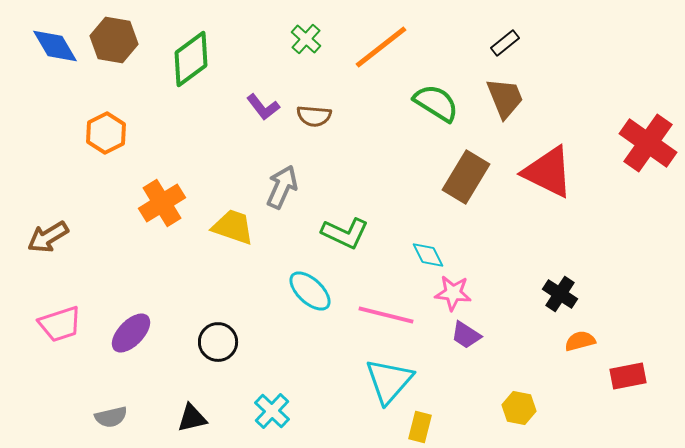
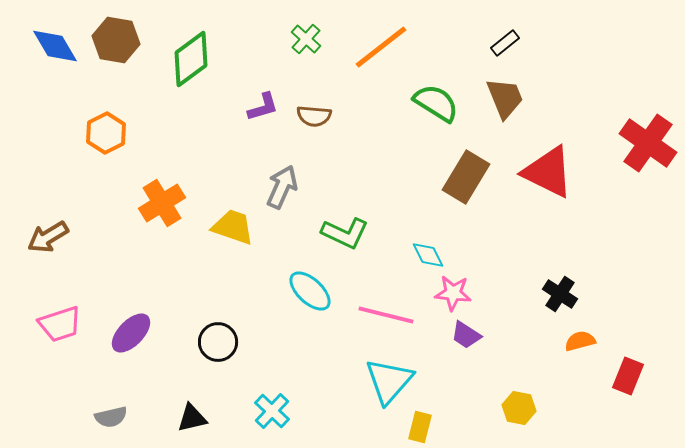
brown hexagon: moved 2 px right
purple L-shape: rotated 68 degrees counterclockwise
red rectangle: rotated 57 degrees counterclockwise
